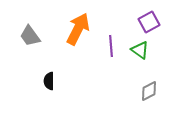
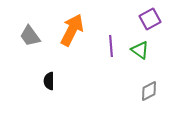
purple square: moved 1 px right, 3 px up
orange arrow: moved 6 px left, 1 px down
